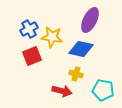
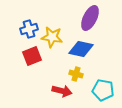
purple ellipse: moved 2 px up
blue cross: rotated 12 degrees clockwise
